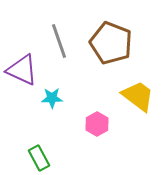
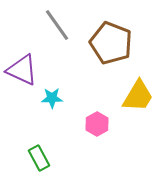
gray line: moved 2 px left, 16 px up; rotated 16 degrees counterclockwise
yellow trapezoid: rotated 84 degrees clockwise
